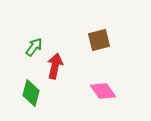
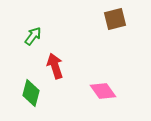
brown square: moved 16 px right, 21 px up
green arrow: moved 1 px left, 11 px up
red arrow: rotated 30 degrees counterclockwise
